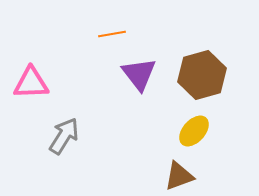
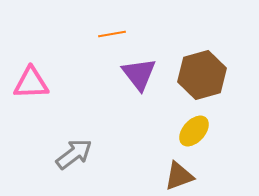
gray arrow: moved 10 px right, 18 px down; rotated 21 degrees clockwise
